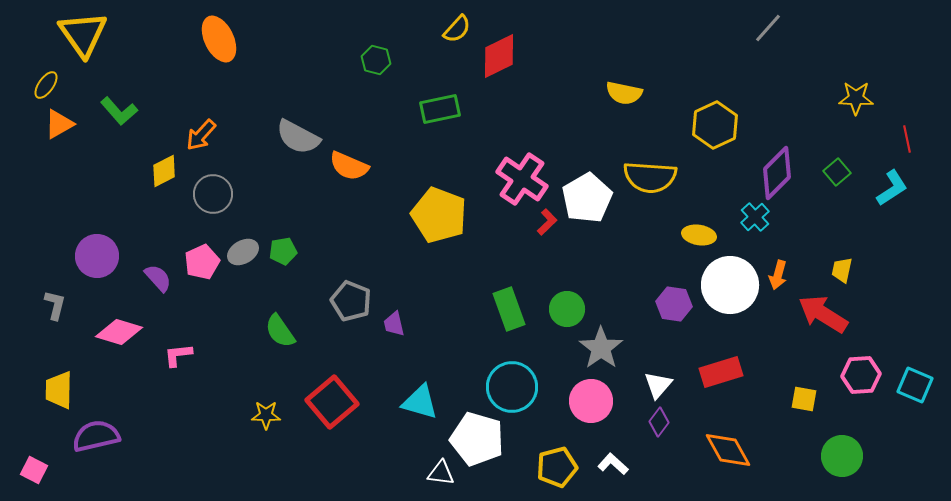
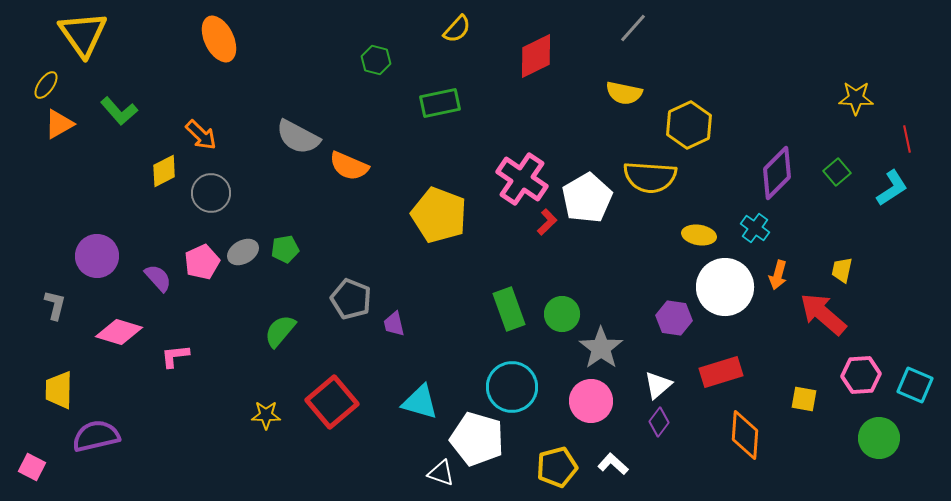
gray line at (768, 28): moved 135 px left
red diamond at (499, 56): moved 37 px right
green rectangle at (440, 109): moved 6 px up
yellow hexagon at (715, 125): moved 26 px left
orange arrow at (201, 135): rotated 88 degrees counterclockwise
gray circle at (213, 194): moved 2 px left, 1 px up
cyan cross at (755, 217): moved 11 px down; rotated 12 degrees counterclockwise
green pentagon at (283, 251): moved 2 px right, 2 px up
white circle at (730, 285): moved 5 px left, 2 px down
gray pentagon at (351, 301): moved 2 px up
purple hexagon at (674, 304): moved 14 px down
green circle at (567, 309): moved 5 px left, 5 px down
red arrow at (823, 314): rotated 9 degrees clockwise
green semicircle at (280, 331): rotated 75 degrees clockwise
pink L-shape at (178, 355): moved 3 px left, 1 px down
white triangle at (658, 385): rotated 8 degrees clockwise
orange diamond at (728, 450): moved 17 px right, 15 px up; rotated 33 degrees clockwise
green circle at (842, 456): moved 37 px right, 18 px up
pink square at (34, 470): moved 2 px left, 3 px up
white triangle at (441, 473): rotated 12 degrees clockwise
